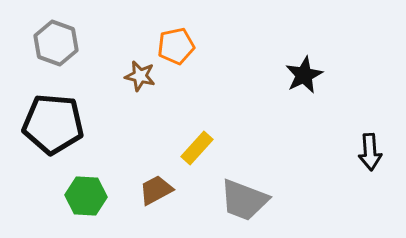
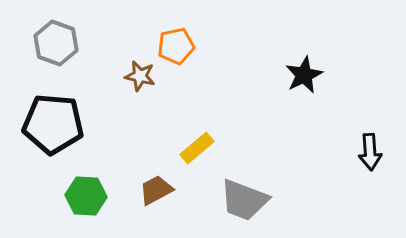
yellow rectangle: rotated 8 degrees clockwise
